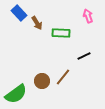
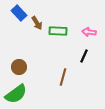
pink arrow: moved 1 px right, 16 px down; rotated 64 degrees counterclockwise
green rectangle: moved 3 px left, 2 px up
black line: rotated 40 degrees counterclockwise
brown line: rotated 24 degrees counterclockwise
brown circle: moved 23 px left, 14 px up
